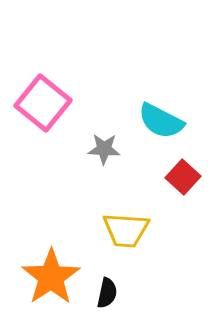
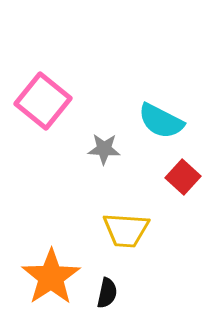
pink square: moved 2 px up
